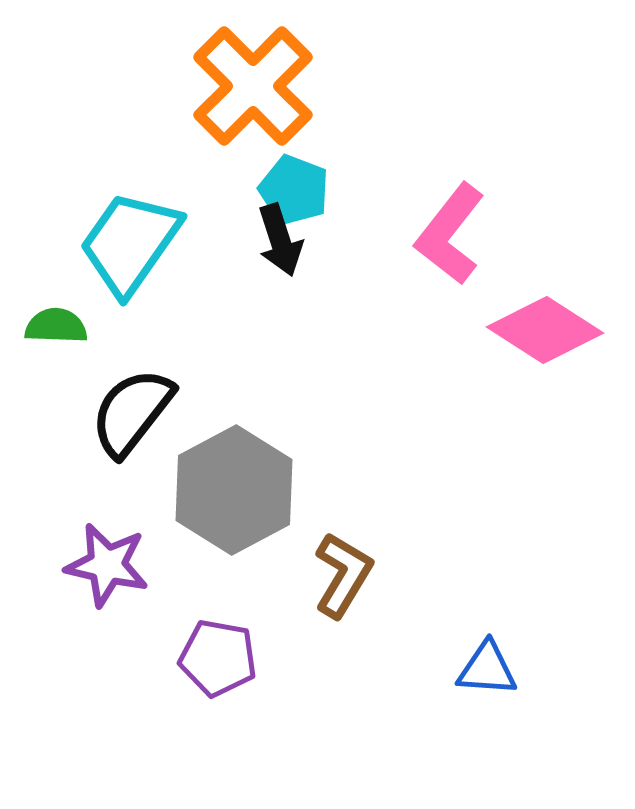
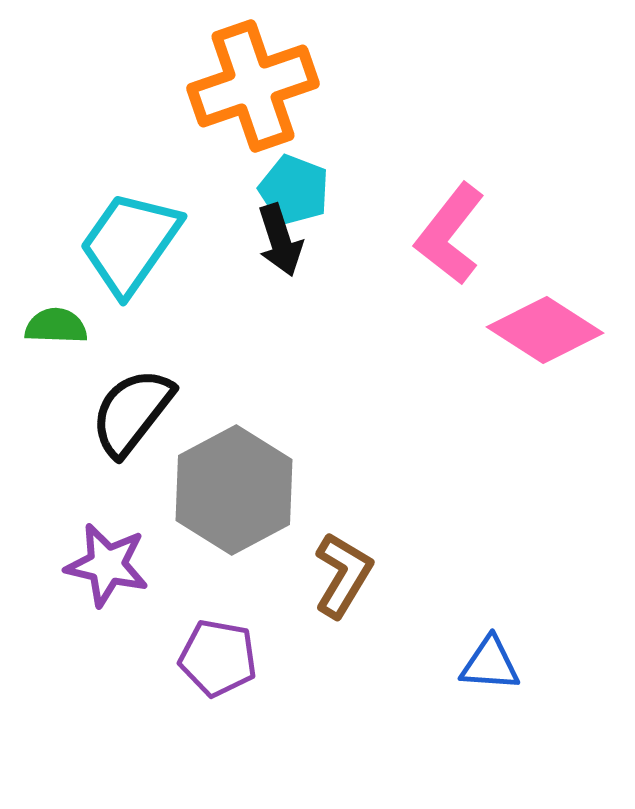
orange cross: rotated 26 degrees clockwise
blue triangle: moved 3 px right, 5 px up
